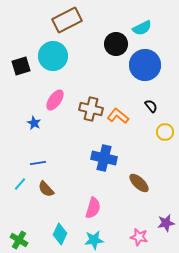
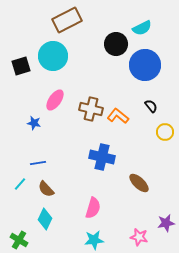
blue star: rotated 16 degrees counterclockwise
blue cross: moved 2 px left, 1 px up
cyan diamond: moved 15 px left, 15 px up
